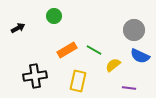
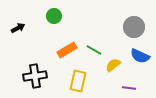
gray circle: moved 3 px up
